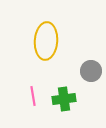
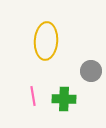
green cross: rotated 10 degrees clockwise
